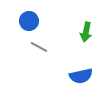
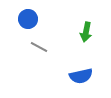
blue circle: moved 1 px left, 2 px up
